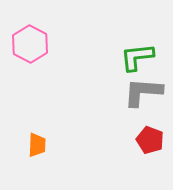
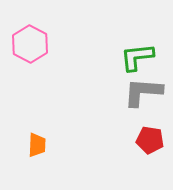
red pentagon: rotated 12 degrees counterclockwise
